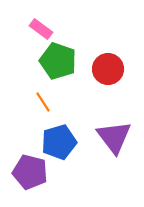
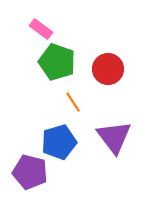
green pentagon: moved 1 px left, 1 px down
orange line: moved 30 px right
